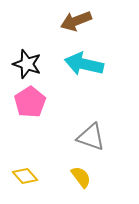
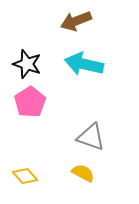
yellow semicircle: moved 2 px right, 4 px up; rotated 25 degrees counterclockwise
